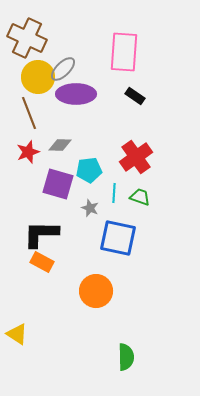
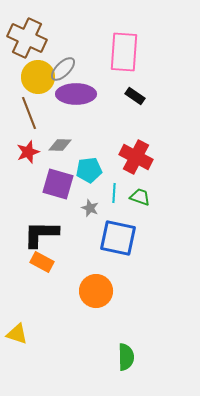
red cross: rotated 28 degrees counterclockwise
yellow triangle: rotated 15 degrees counterclockwise
